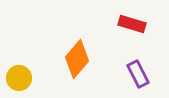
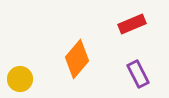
red rectangle: rotated 40 degrees counterclockwise
yellow circle: moved 1 px right, 1 px down
